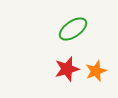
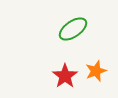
red star: moved 2 px left, 7 px down; rotated 20 degrees counterclockwise
